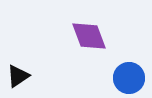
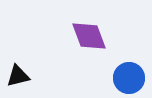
black triangle: rotated 20 degrees clockwise
